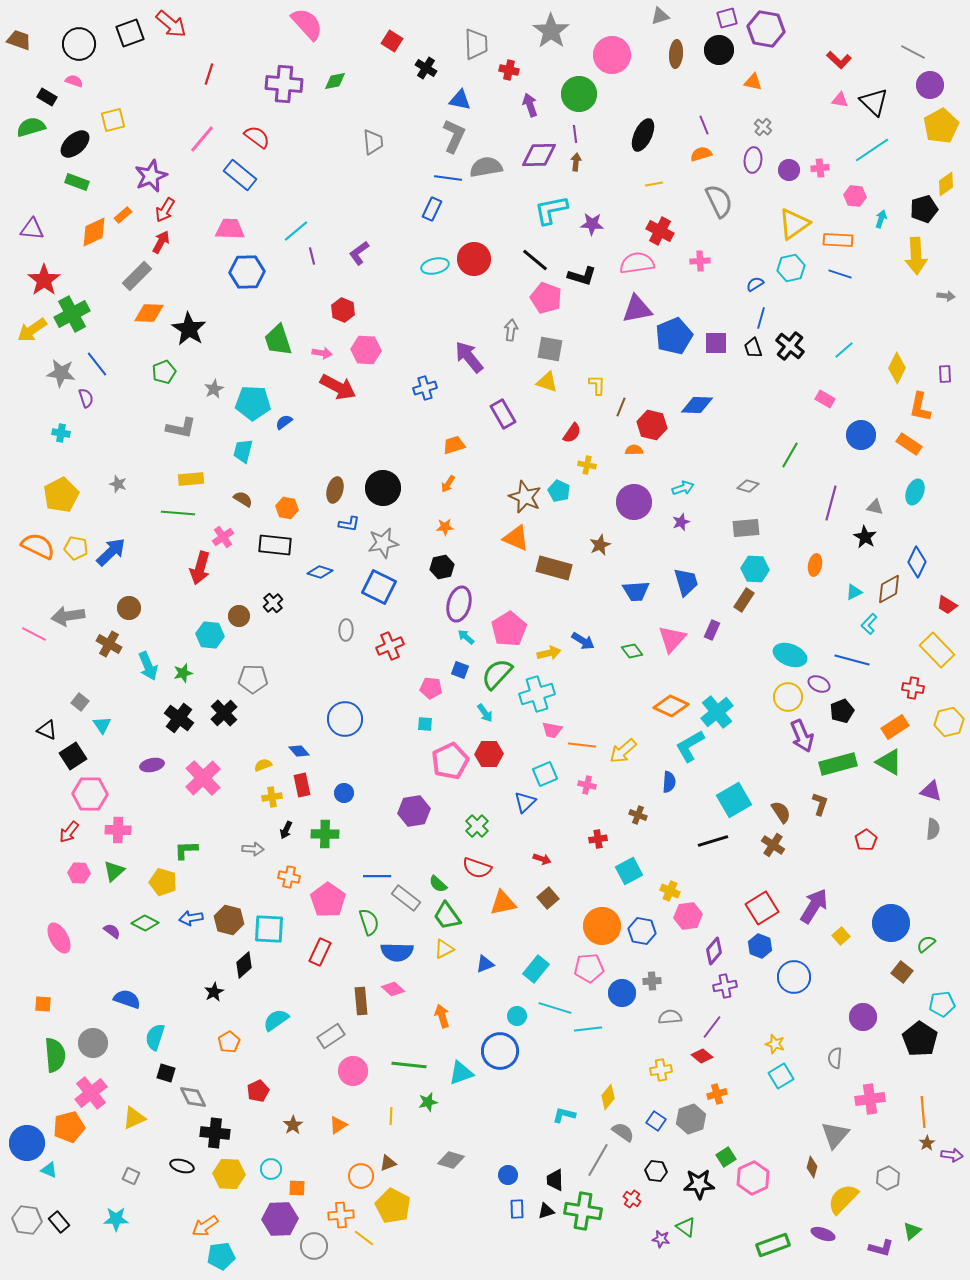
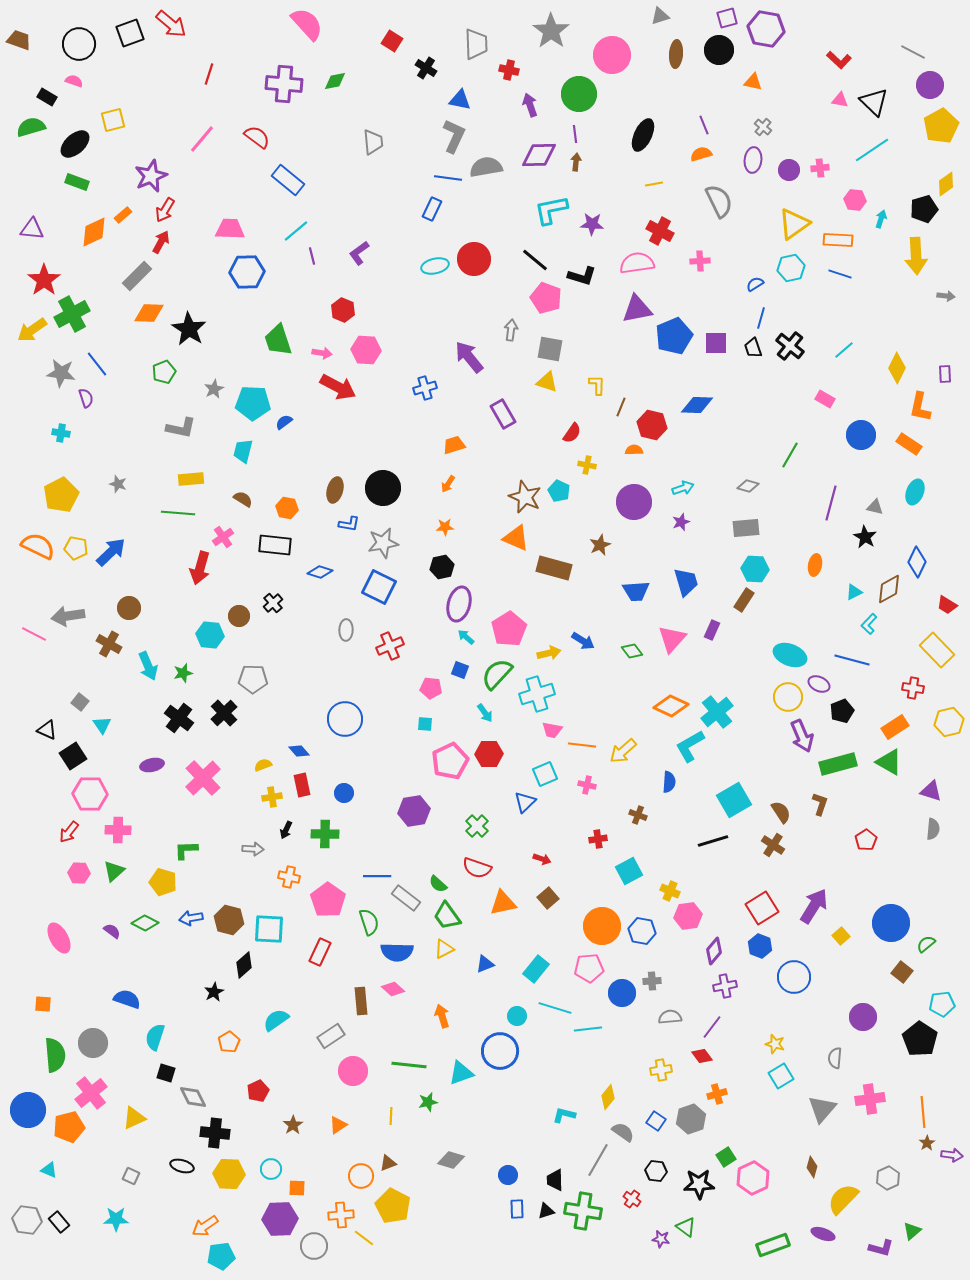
blue rectangle at (240, 175): moved 48 px right, 5 px down
pink hexagon at (855, 196): moved 4 px down
red diamond at (702, 1056): rotated 15 degrees clockwise
gray triangle at (835, 1135): moved 13 px left, 26 px up
blue circle at (27, 1143): moved 1 px right, 33 px up
